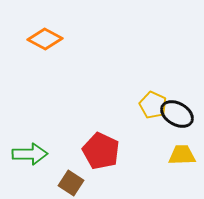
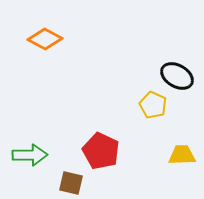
black ellipse: moved 38 px up
green arrow: moved 1 px down
brown square: rotated 20 degrees counterclockwise
